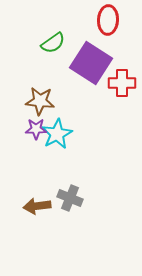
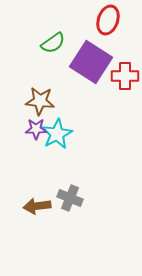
red ellipse: rotated 16 degrees clockwise
purple square: moved 1 px up
red cross: moved 3 px right, 7 px up
